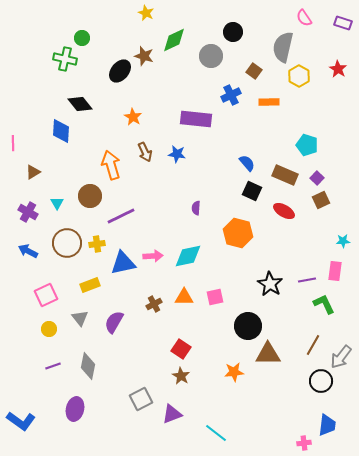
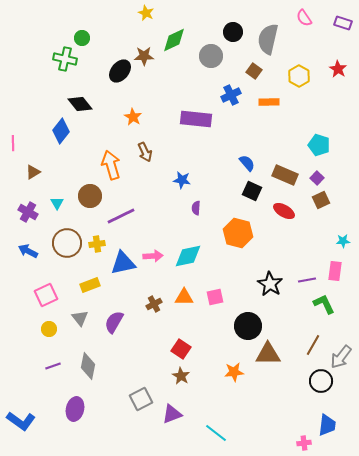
gray semicircle at (283, 47): moved 15 px left, 8 px up
brown star at (144, 56): rotated 18 degrees counterclockwise
blue diamond at (61, 131): rotated 35 degrees clockwise
cyan pentagon at (307, 145): moved 12 px right
blue star at (177, 154): moved 5 px right, 26 px down
